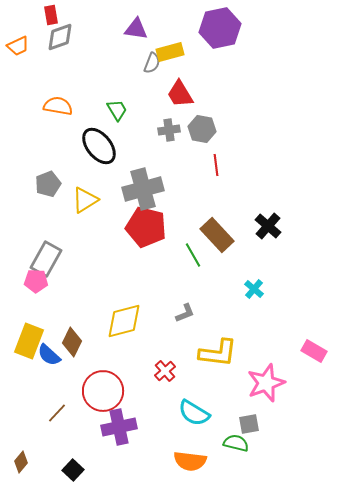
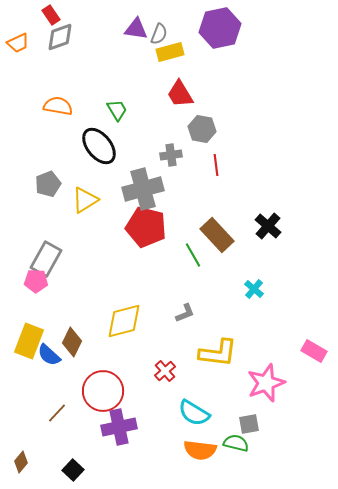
red rectangle at (51, 15): rotated 24 degrees counterclockwise
orange trapezoid at (18, 46): moved 3 px up
gray semicircle at (152, 63): moved 7 px right, 29 px up
gray cross at (169, 130): moved 2 px right, 25 px down
orange semicircle at (190, 461): moved 10 px right, 11 px up
